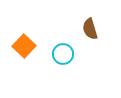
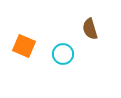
orange square: rotated 20 degrees counterclockwise
